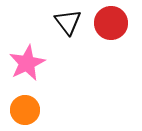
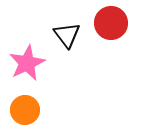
black triangle: moved 1 px left, 13 px down
